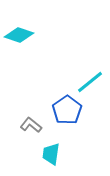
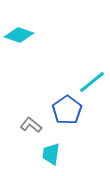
cyan line: moved 2 px right
